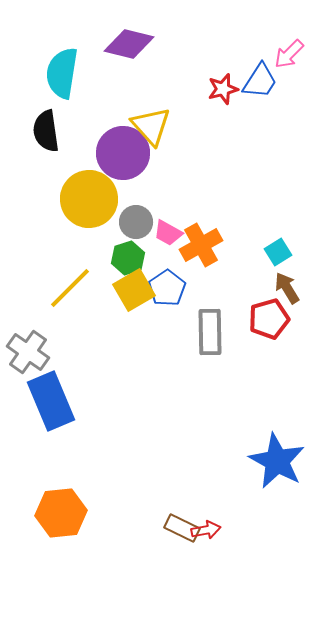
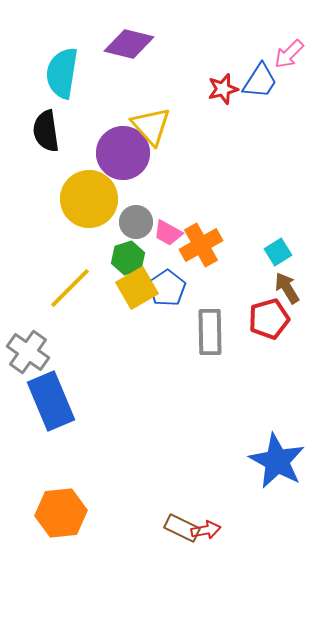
yellow square: moved 3 px right, 2 px up
